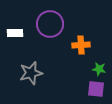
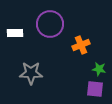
orange cross: rotated 18 degrees counterclockwise
gray star: rotated 15 degrees clockwise
purple square: moved 1 px left
